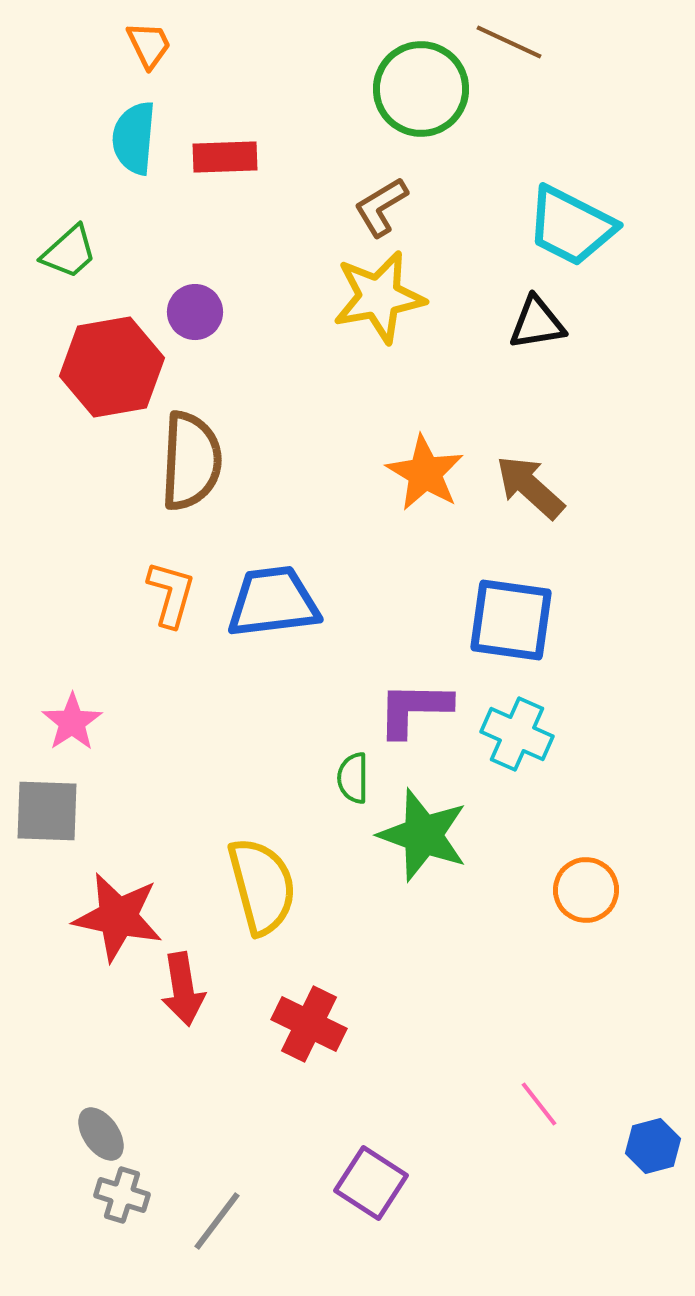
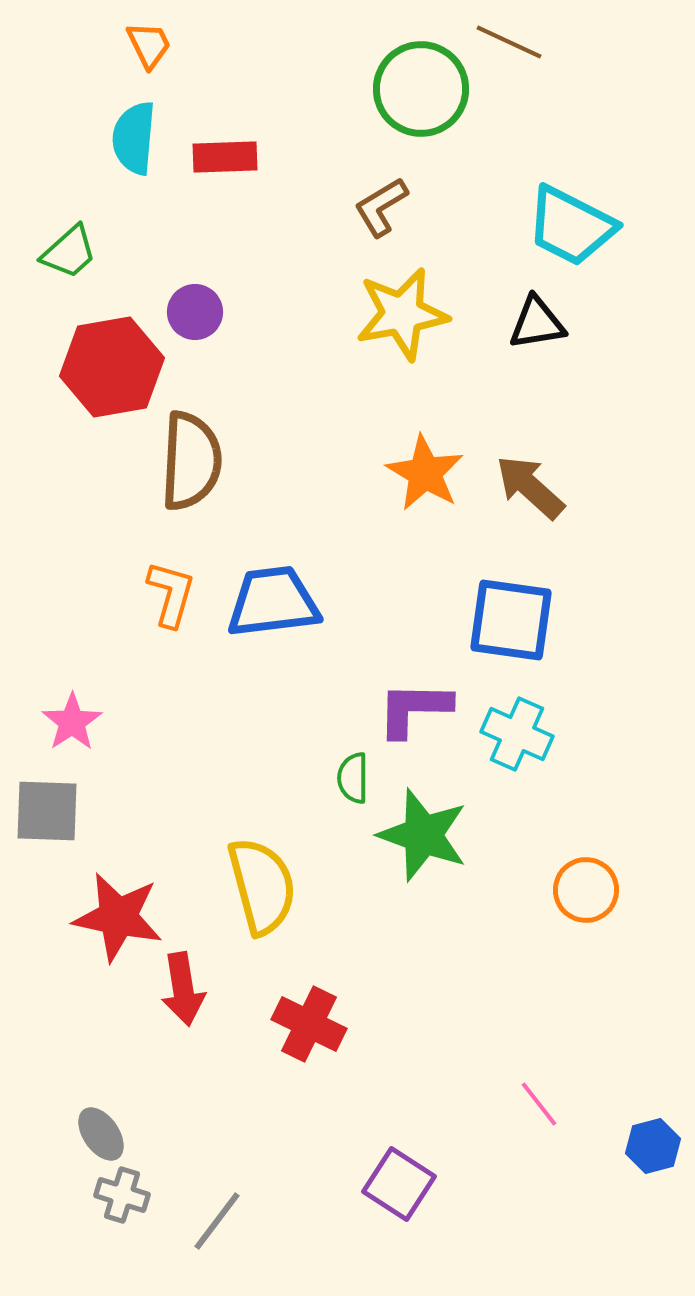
yellow star: moved 23 px right, 17 px down
purple square: moved 28 px right, 1 px down
